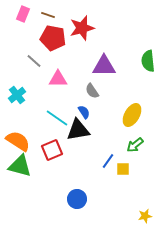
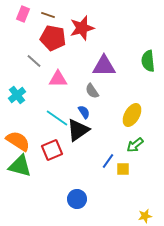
black triangle: rotated 25 degrees counterclockwise
